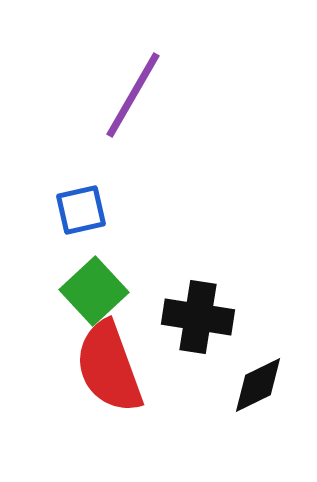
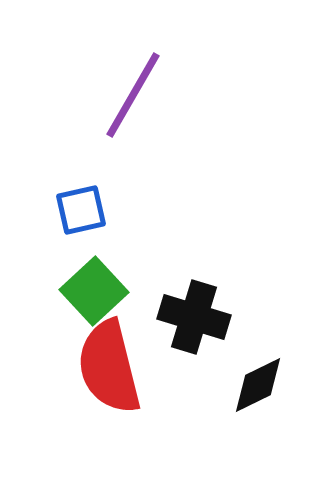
black cross: moved 4 px left; rotated 8 degrees clockwise
red semicircle: rotated 6 degrees clockwise
